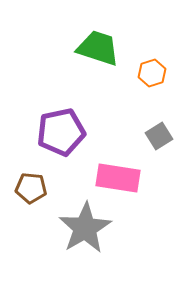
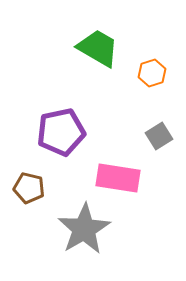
green trapezoid: rotated 12 degrees clockwise
brown pentagon: moved 2 px left; rotated 8 degrees clockwise
gray star: moved 1 px left, 1 px down
